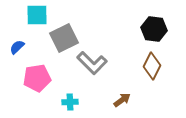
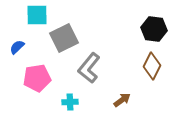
gray L-shape: moved 3 px left, 5 px down; rotated 84 degrees clockwise
